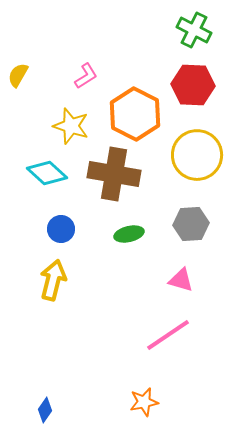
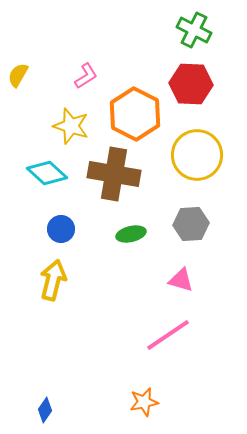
red hexagon: moved 2 px left, 1 px up
green ellipse: moved 2 px right
